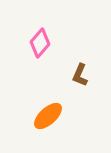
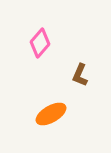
orange ellipse: moved 3 px right, 2 px up; rotated 12 degrees clockwise
